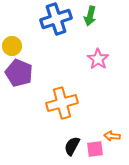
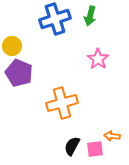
blue cross: moved 1 px left
